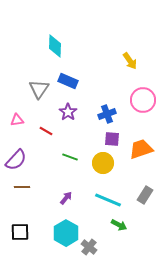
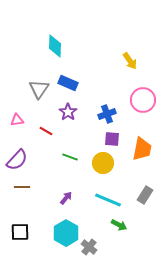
blue rectangle: moved 2 px down
orange trapezoid: moved 1 px right; rotated 120 degrees clockwise
purple semicircle: moved 1 px right
